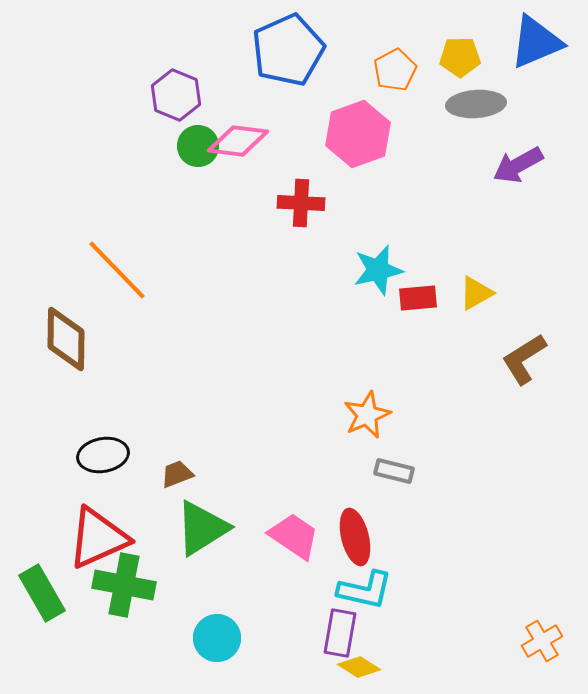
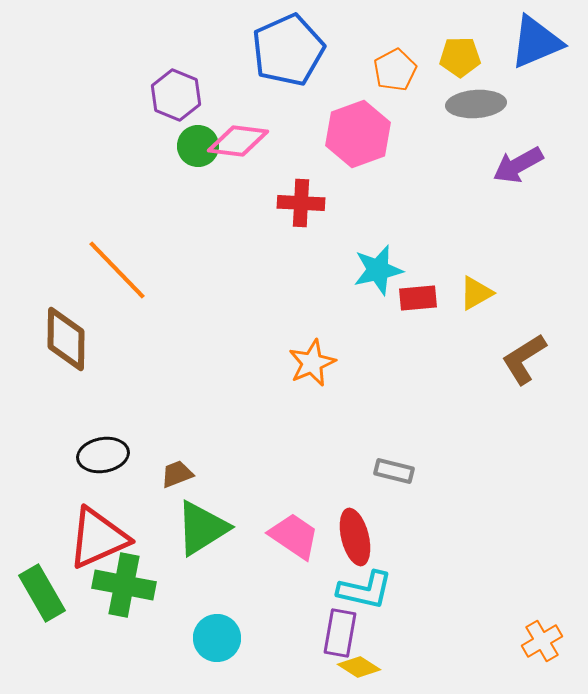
orange star: moved 55 px left, 52 px up
